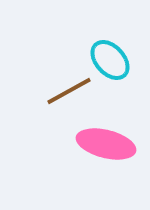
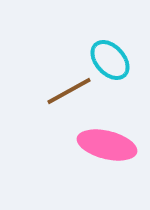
pink ellipse: moved 1 px right, 1 px down
